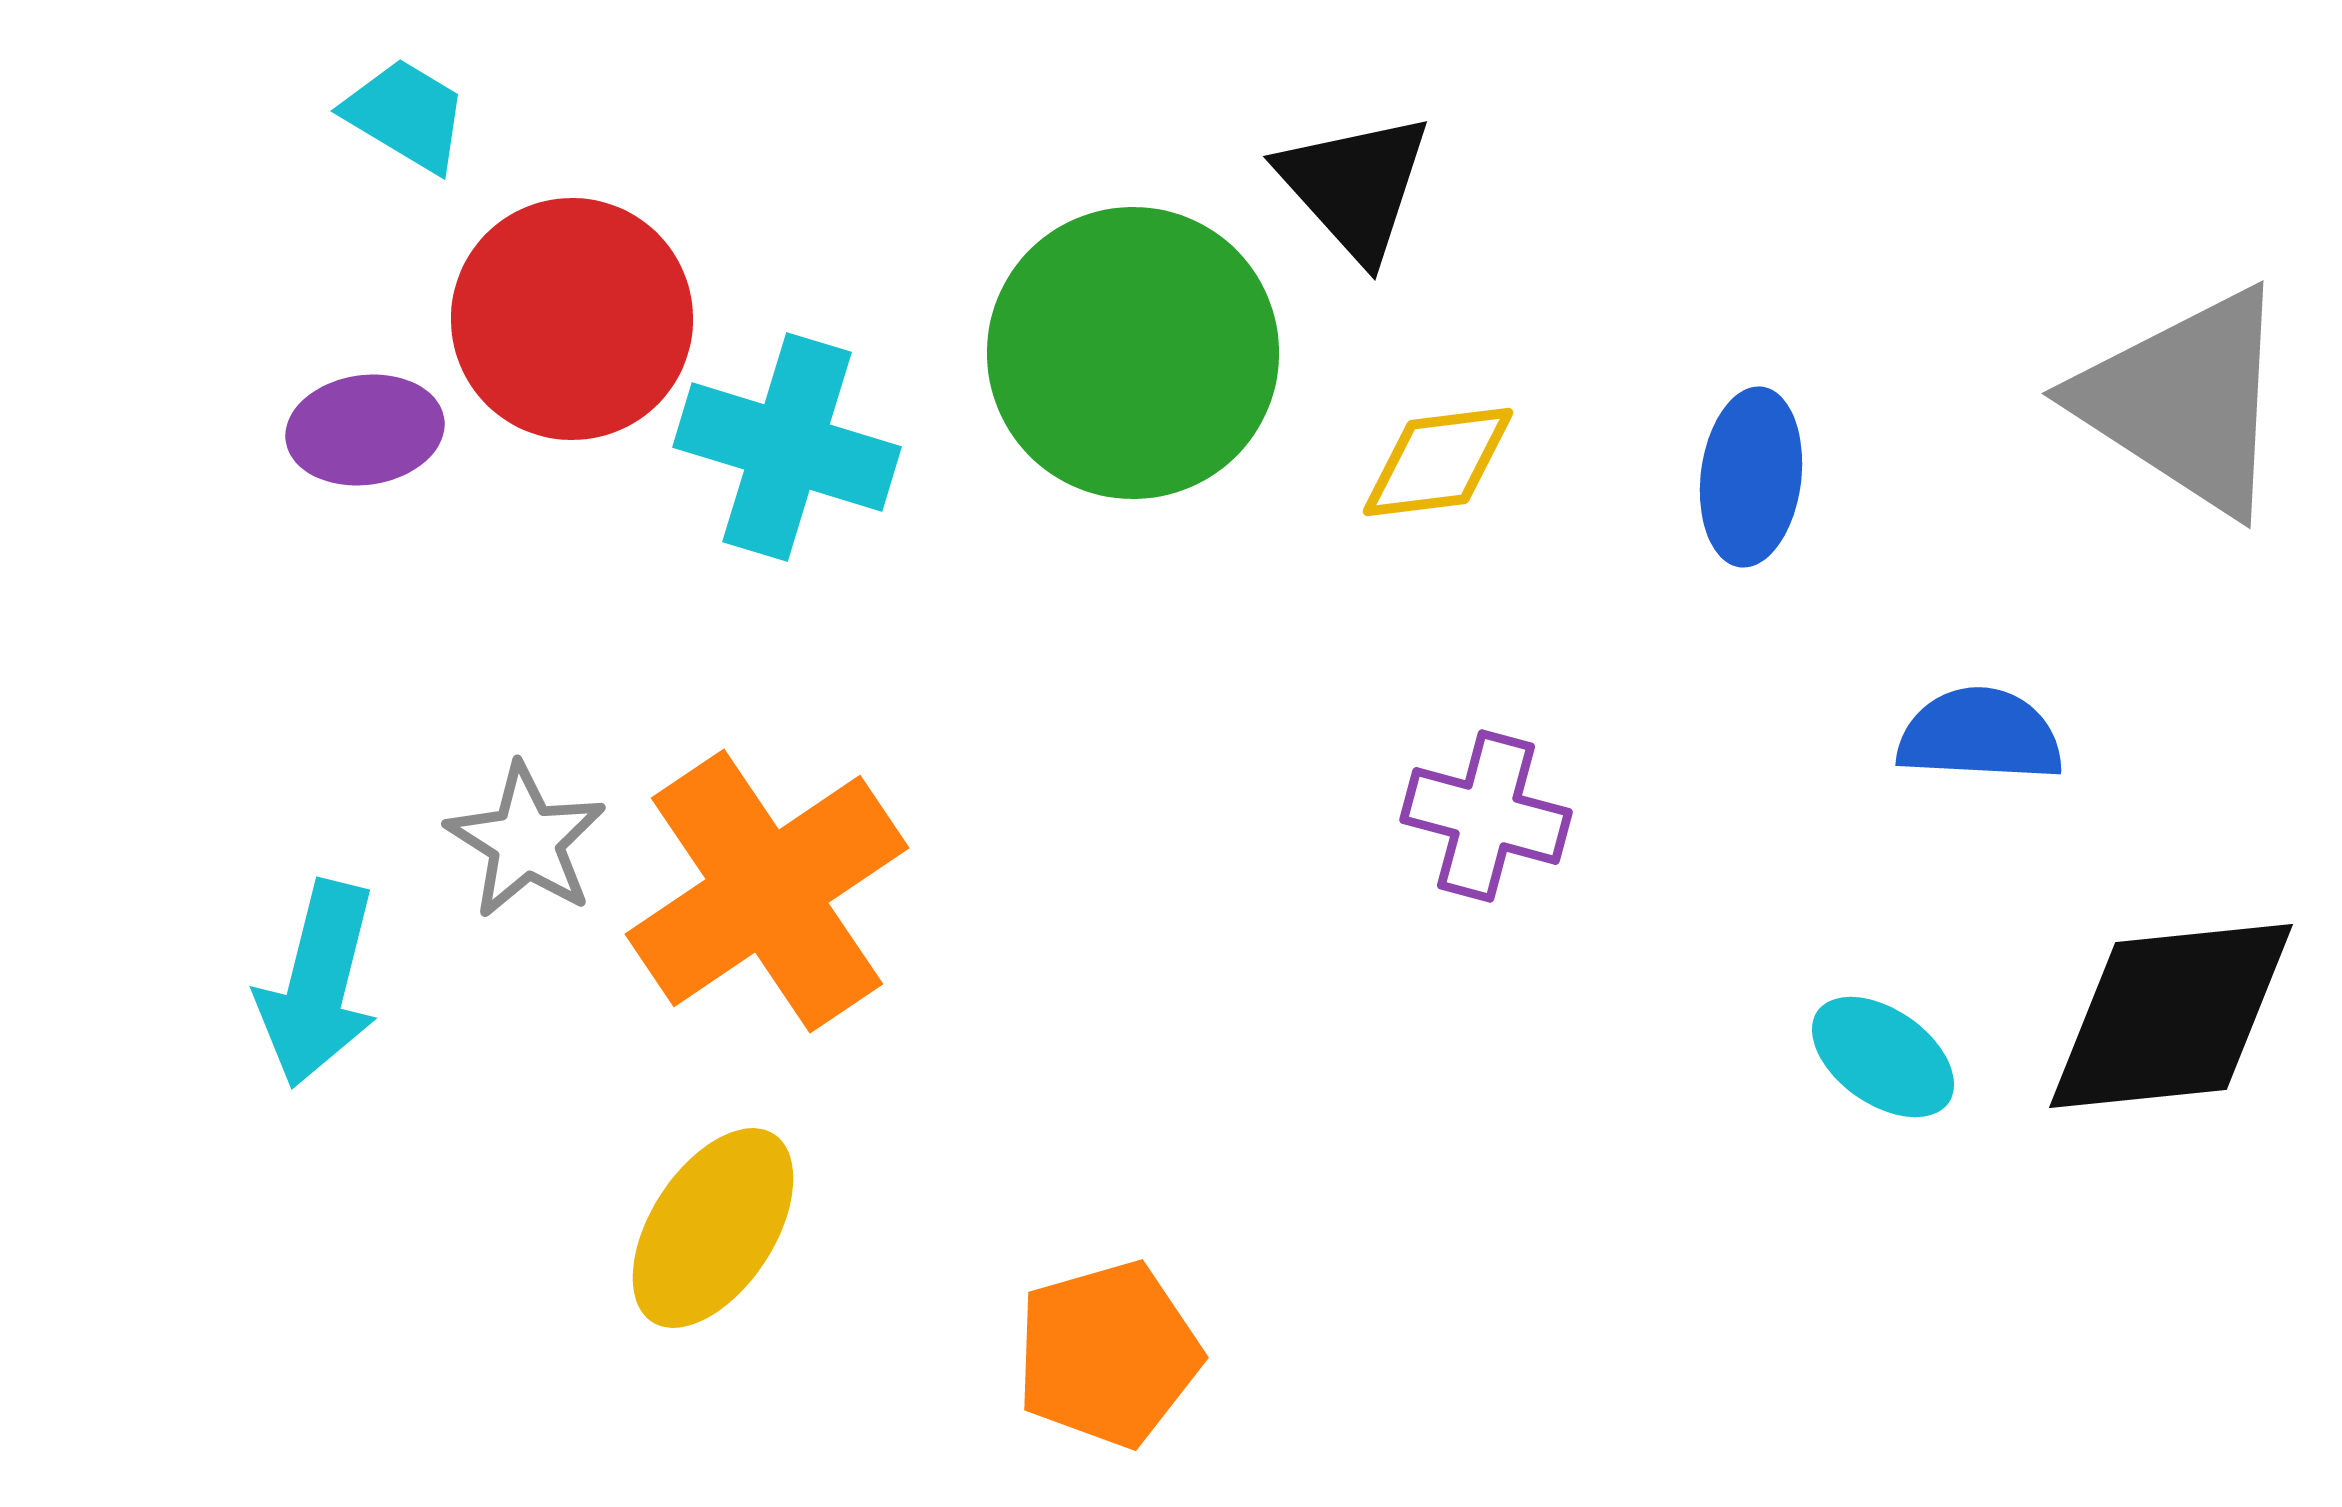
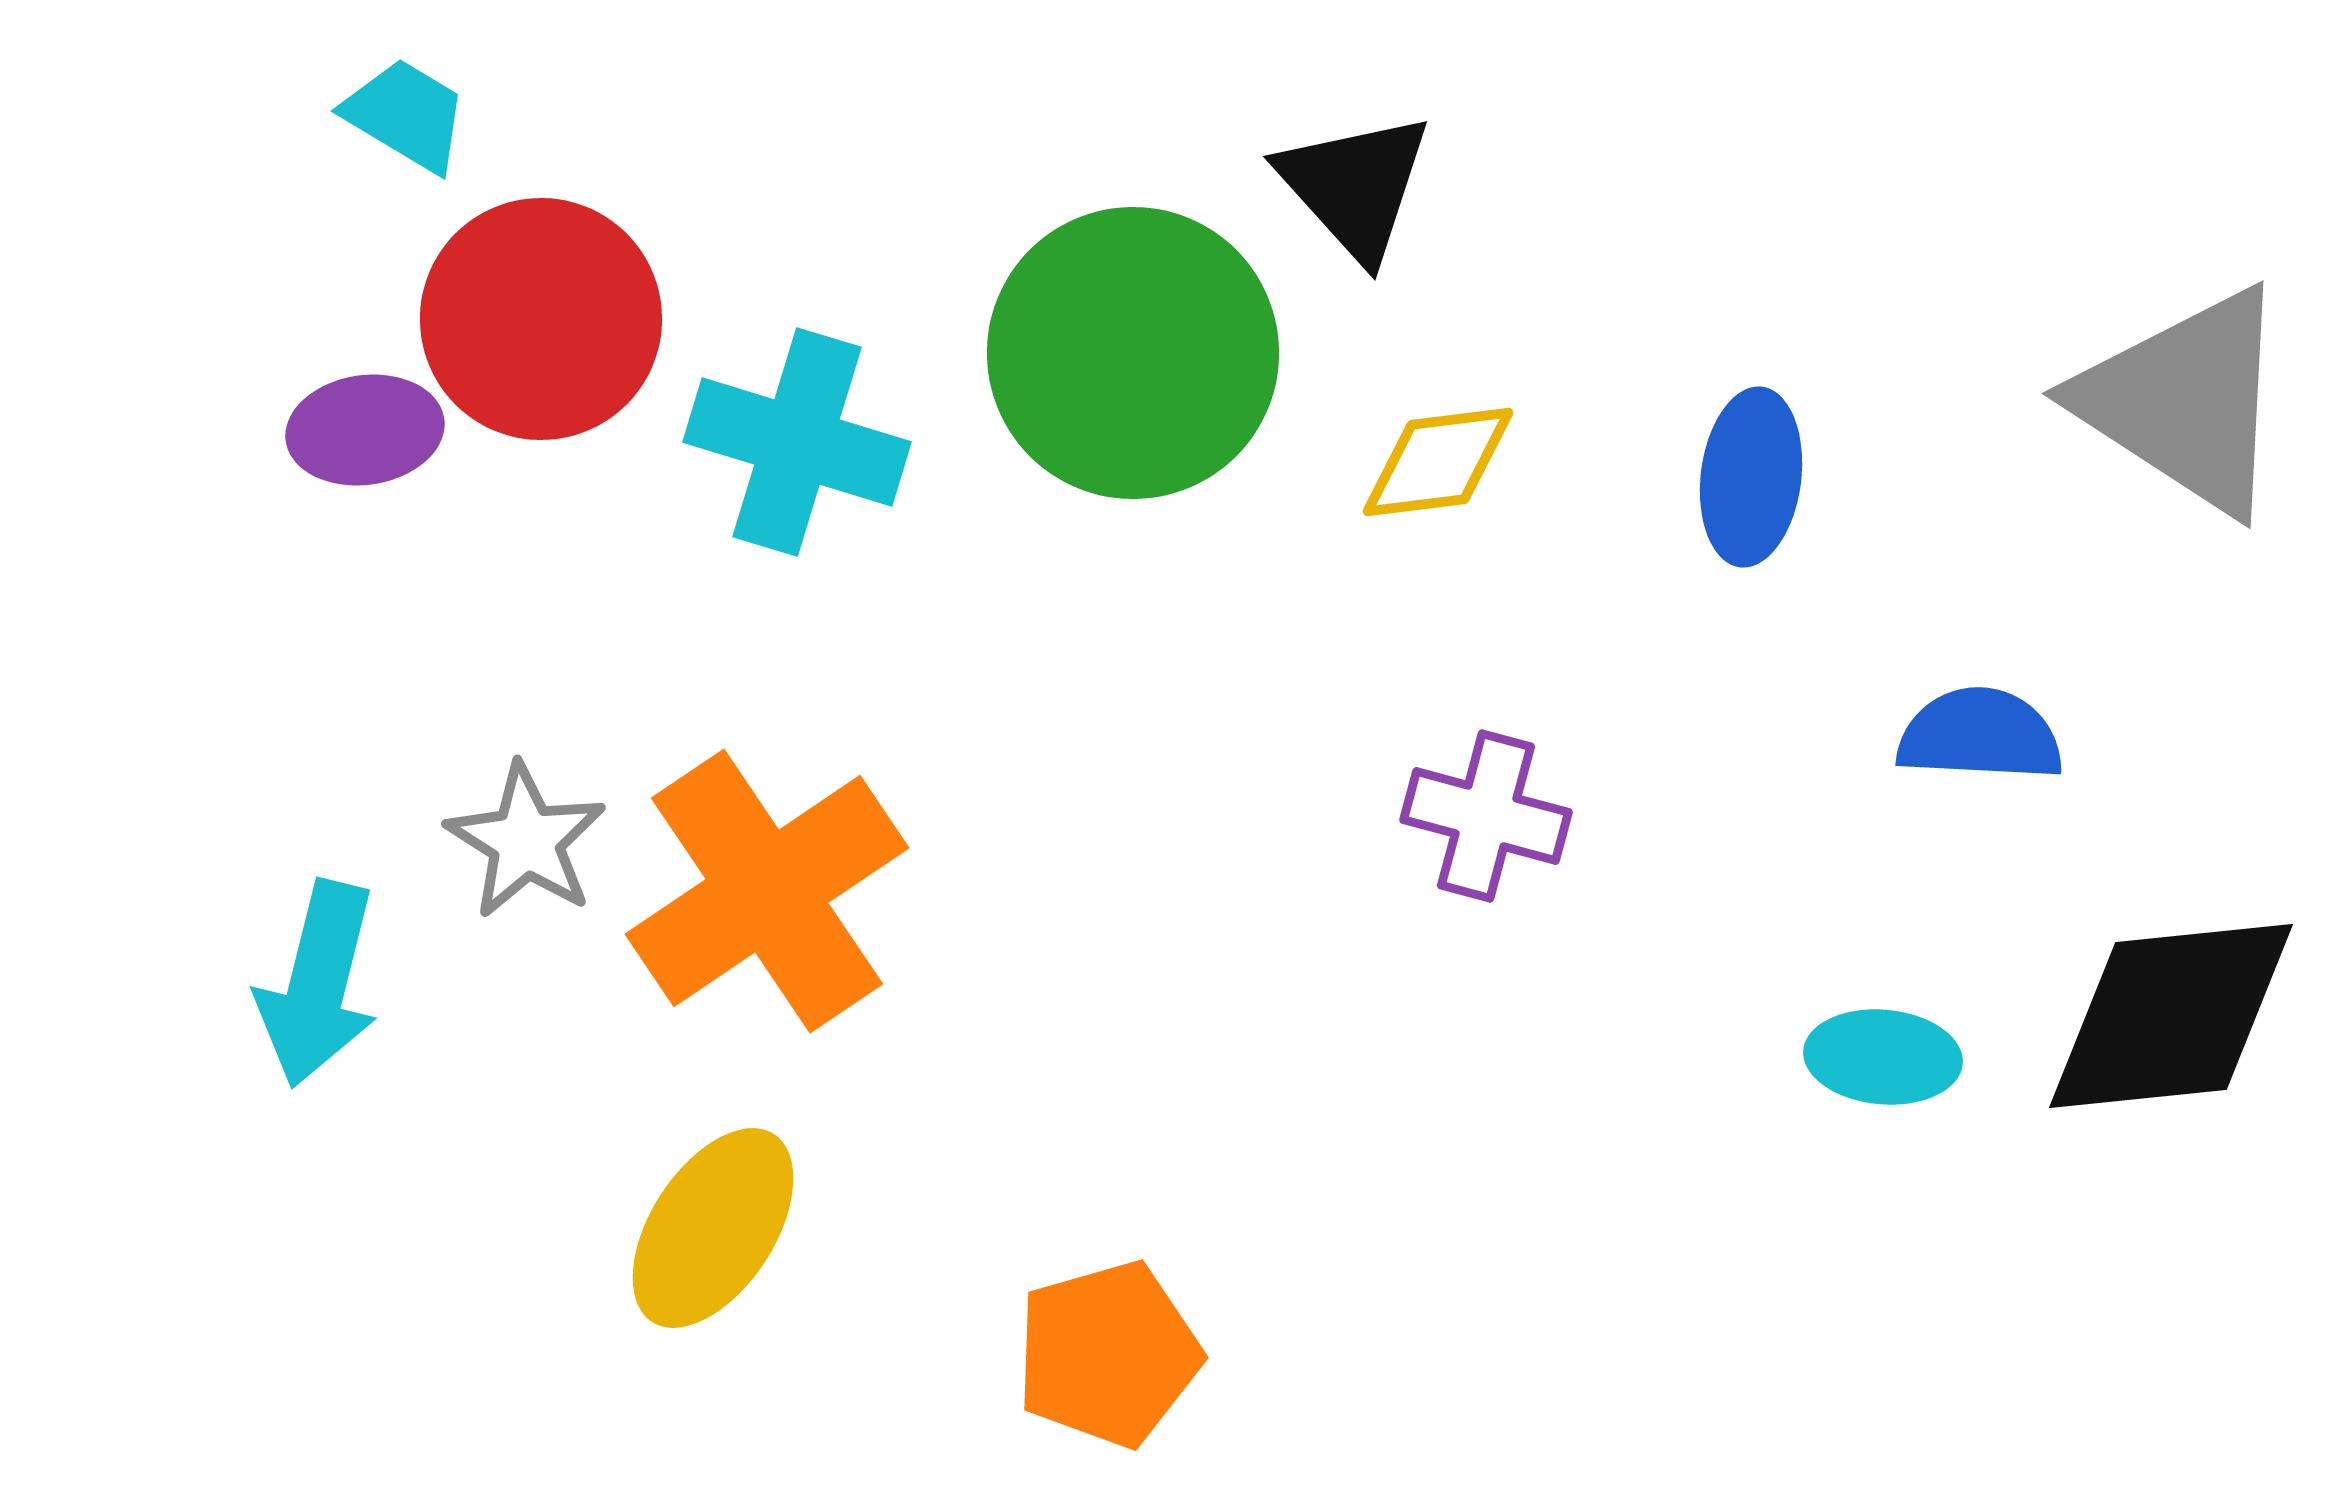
red circle: moved 31 px left
cyan cross: moved 10 px right, 5 px up
cyan ellipse: rotated 30 degrees counterclockwise
